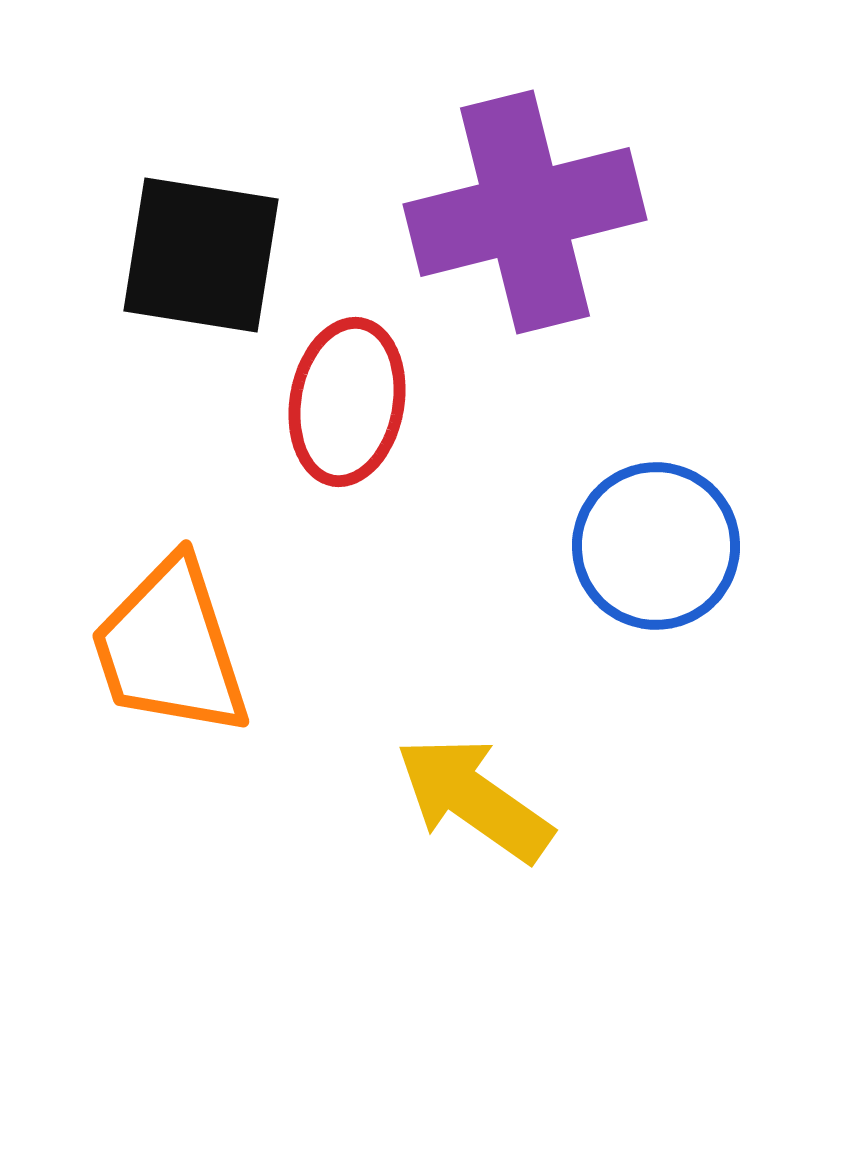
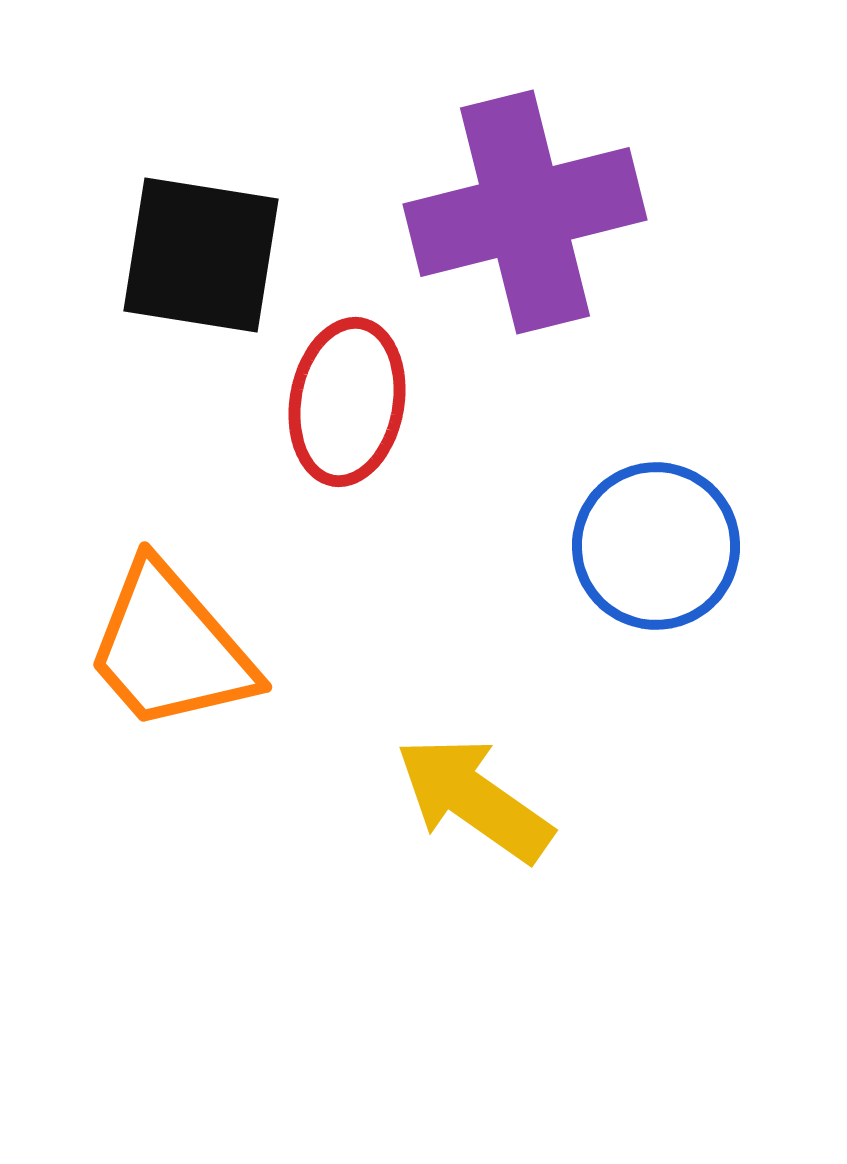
orange trapezoid: rotated 23 degrees counterclockwise
